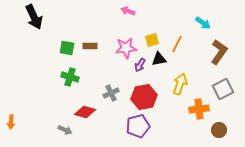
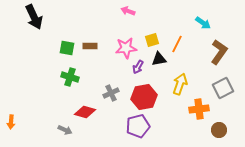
purple arrow: moved 2 px left, 2 px down
gray square: moved 1 px up
